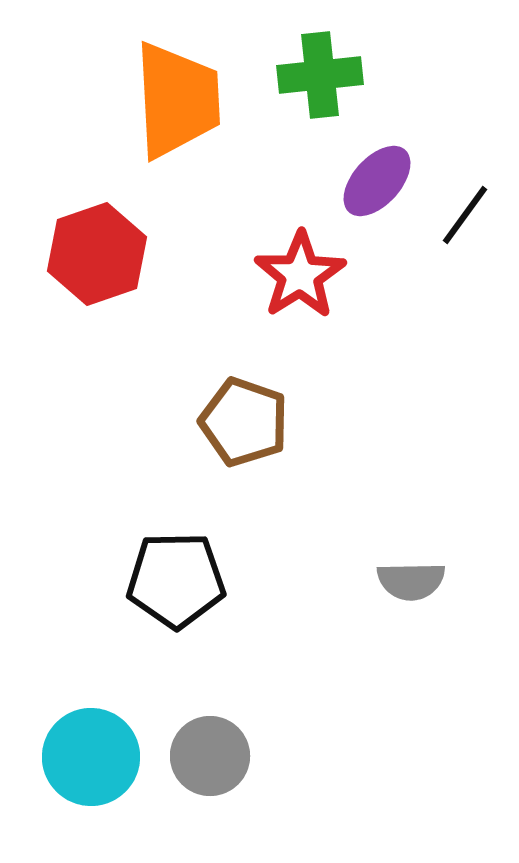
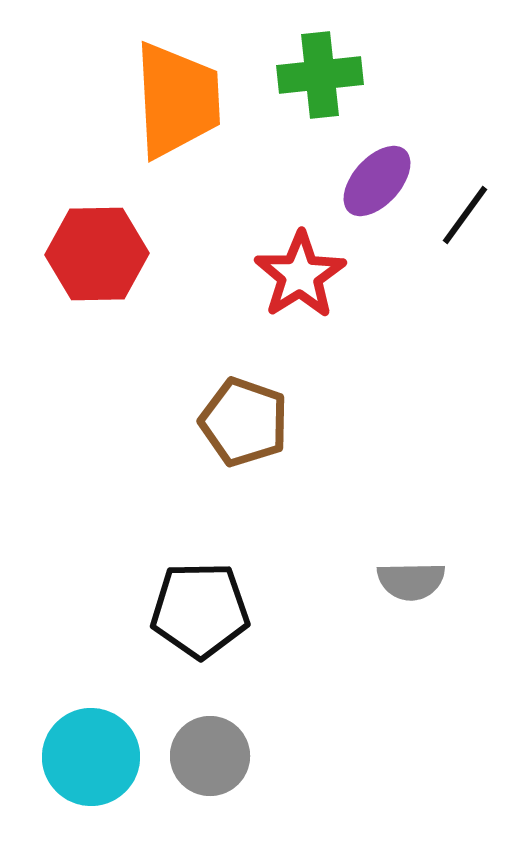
red hexagon: rotated 18 degrees clockwise
black pentagon: moved 24 px right, 30 px down
